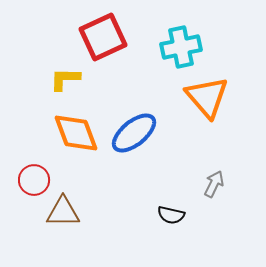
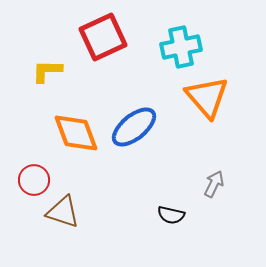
yellow L-shape: moved 18 px left, 8 px up
blue ellipse: moved 6 px up
brown triangle: rotated 18 degrees clockwise
